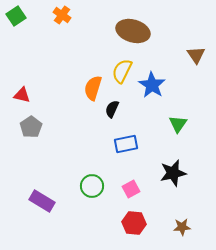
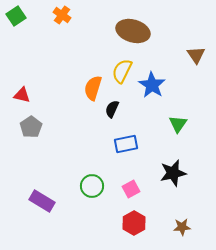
red hexagon: rotated 25 degrees clockwise
